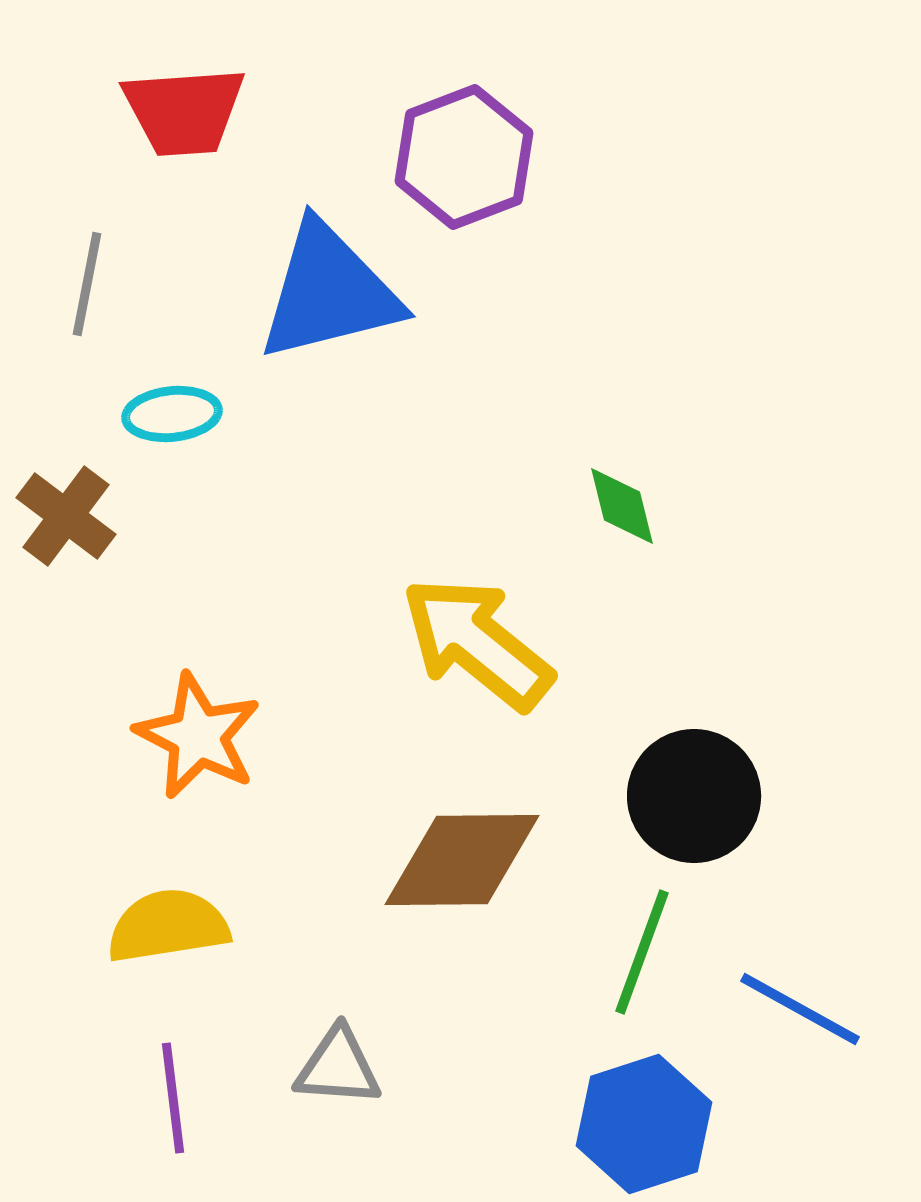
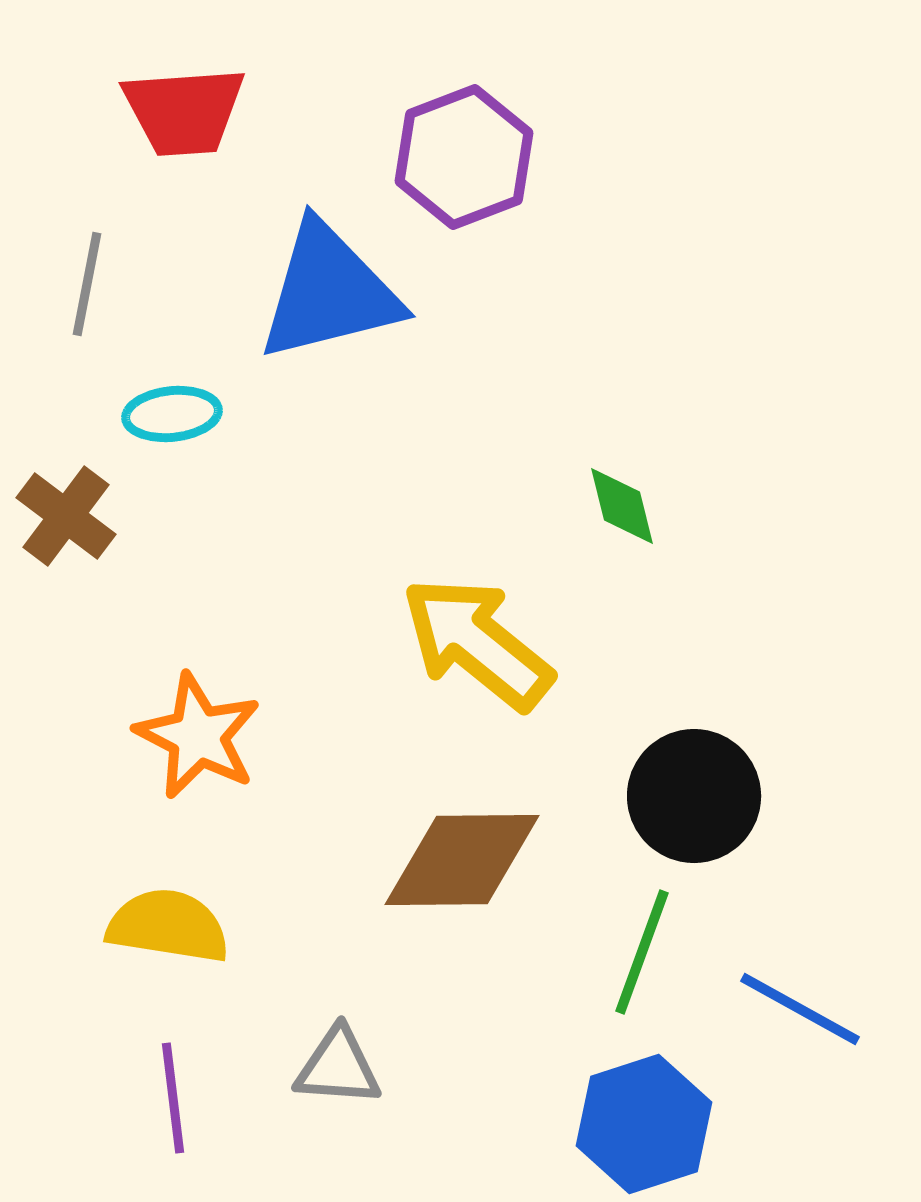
yellow semicircle: rotated 18 degrees clockwise
